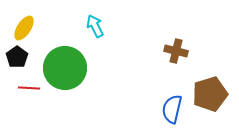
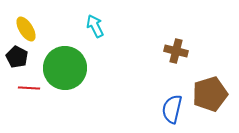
yellow ellipse: moved 2 px right, 1 px down; rotated 65 degrees counterclockwise
black pentagon: rotated 10 degrees counterclockwise
